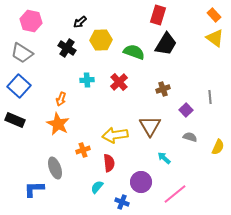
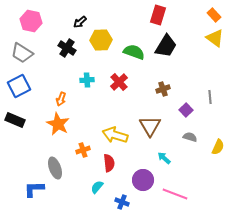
black trapezoid: moved 2 px down
blue square: rotated 20 degrees clockwise
yellow arrow: rotated 25 degrees clockwise
purple circle: moved 2 px right, 2 px up
pink line: rotated 60 degrees clockwise
